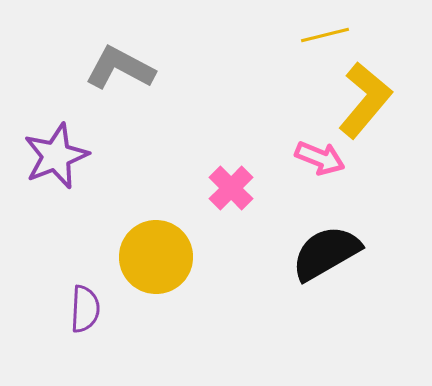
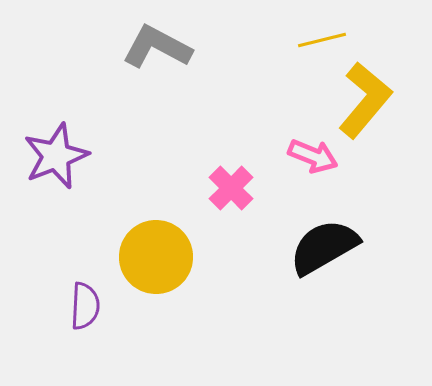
yellow line: moved 3 px left, 5 px down
gray L-shape: moved 37 px right, 21 px up
pink arrow: moved 7 px left, 2 px up
black semicircle: moved 2 px left, 6 px up
purple semicircle: moved 3 px up
